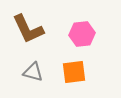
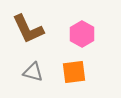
pink hexagon: rotated 25 degrees counterclockwise
